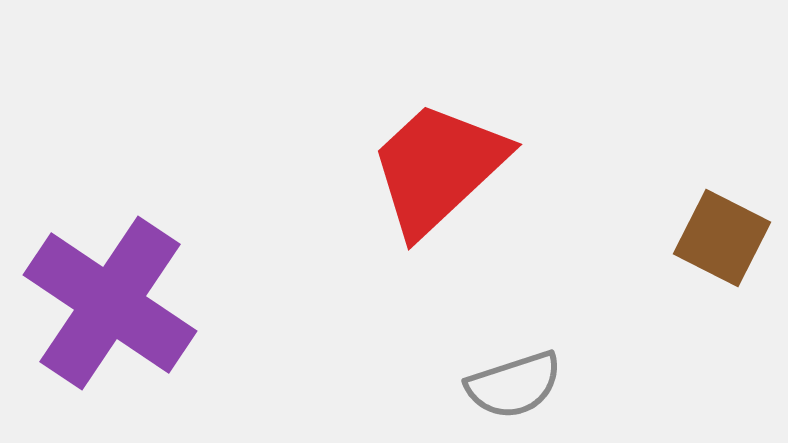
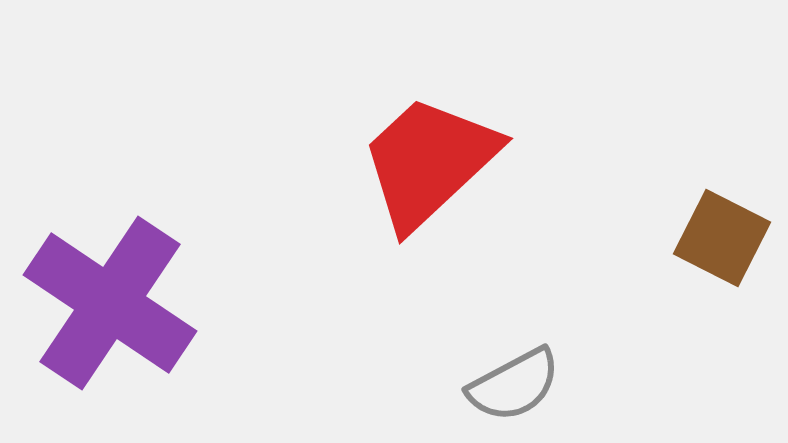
red trapezoid: moved 9 px left, 6 px up
gray semicircle: rotated 10 degrees counterclockwise
